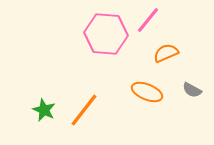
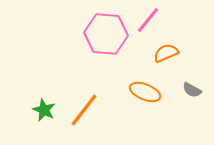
orange ellipse: moved 2 px left
